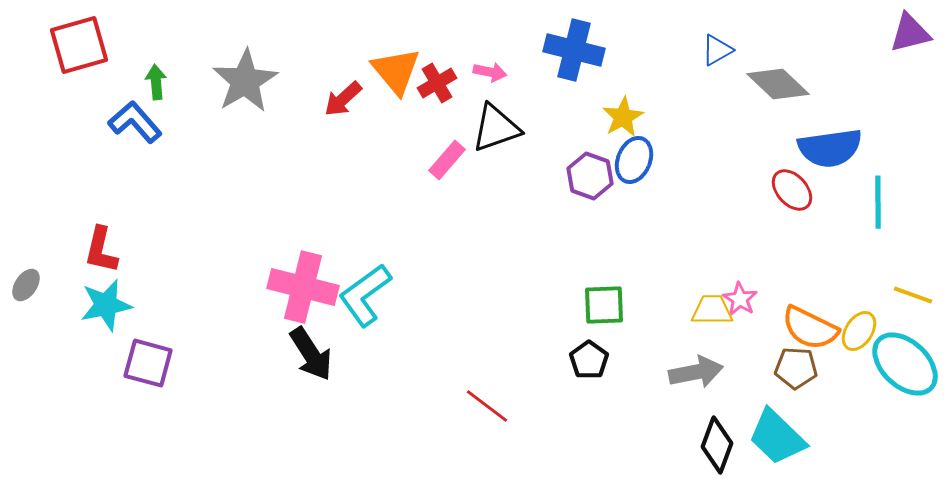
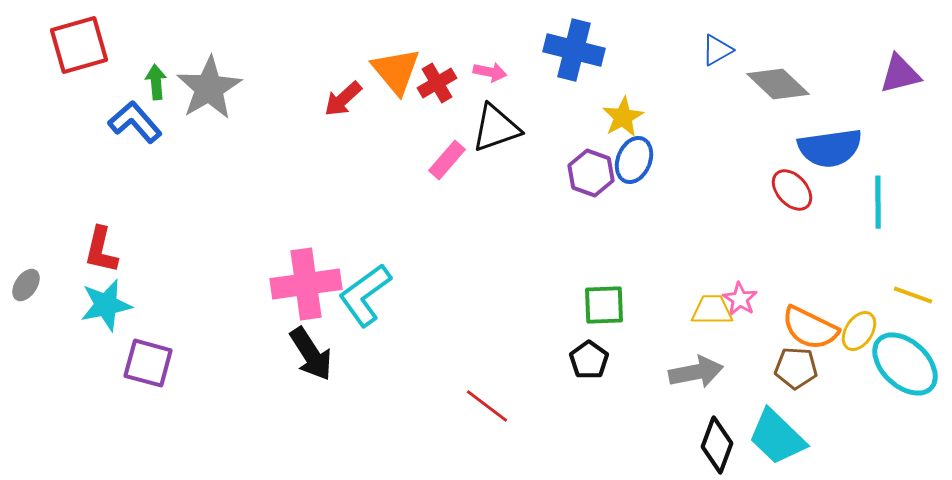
purple triangle: moved 10 px left, 41 px down
gray star: moved 36 px left, 7 px down
purple hexagon: moved 1 px right, 3 px up
pink cross: moved 3 px right, 3 px up; rotated 22 degrees counterclockwise
